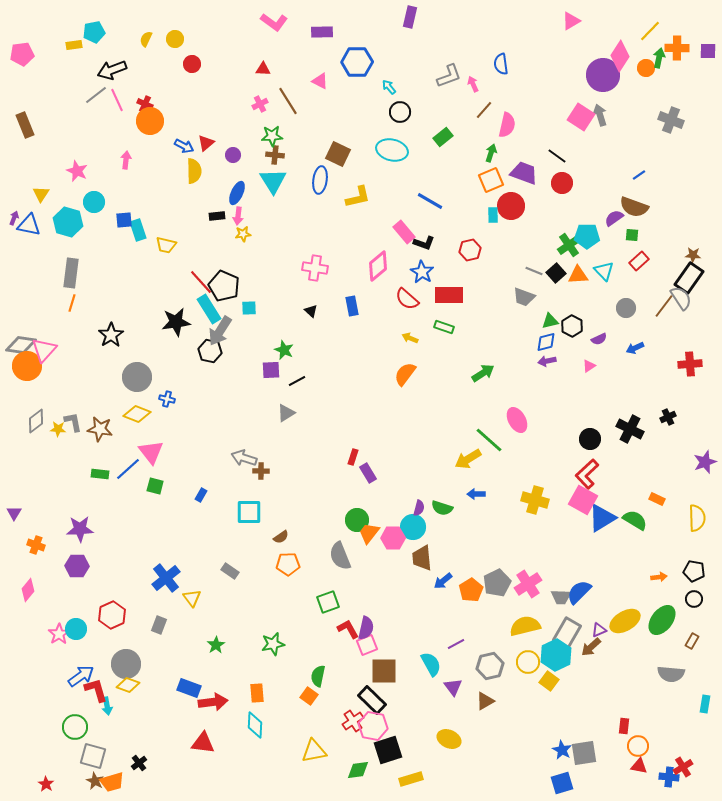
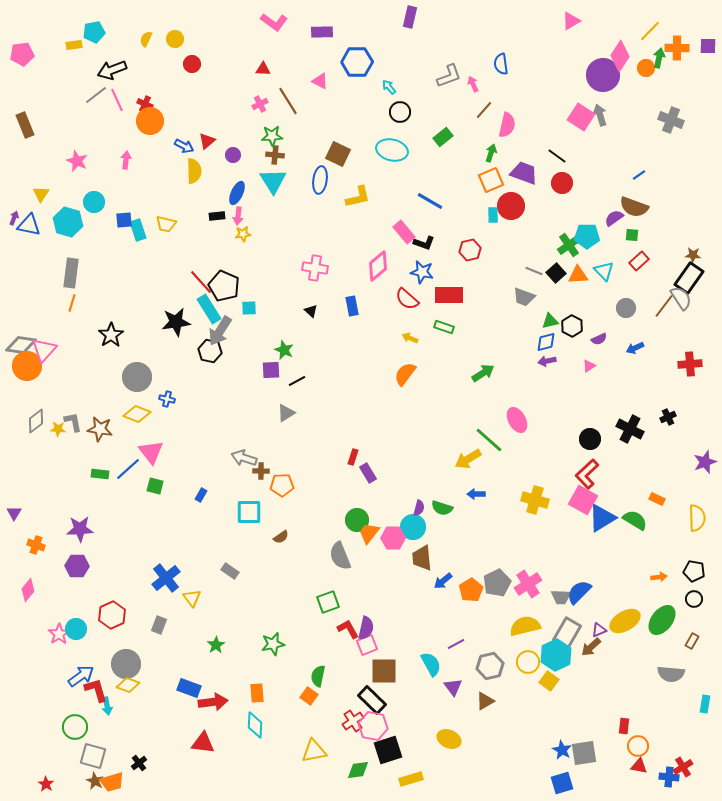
purple square at (708, 51): moved 5 px up
red triangle at (206, 143): moved 1 px right, 2 px up
pink star at (77, 171): moved 10 px up
yellow trapezoid at (166, 245): moved 21 px up
blue star at (422, 272): rotated 20 degrees counterclockwise
orange pentagon at (288, 564): moved 6 px left, 79 px up
